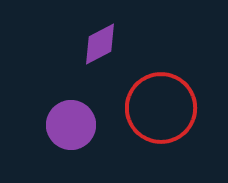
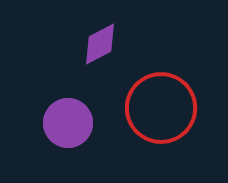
purple circle: moved 3 px left, 2 px up
